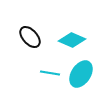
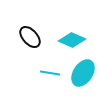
cyan ellipse: moved 2 px right, 1 px up
